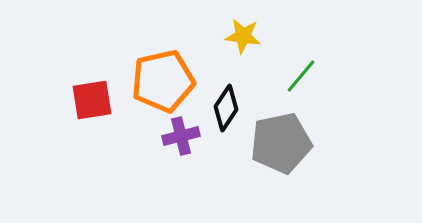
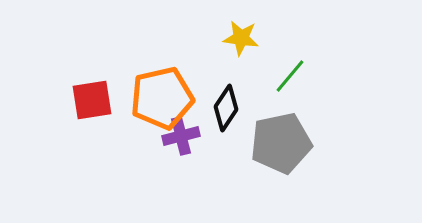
yellow star: moved 2 px left, 2 px down
green line: moved 11 px left
orange pentagon: moved 1 px left, 17 px down
